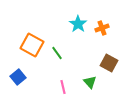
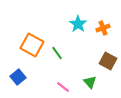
orange cross: moved 1 px right
brown square: moved 1 px left, 2 px up
pink line: rotated 40 degrees counterclockwise
